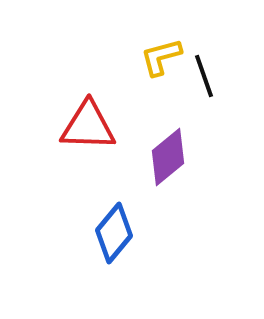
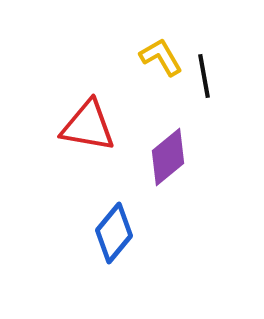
yellow L-shape: rotated 75 degrees clockwise
black line: rotated 9 degrees clockwise
red triangle: rotated 8 degrees clockwise
